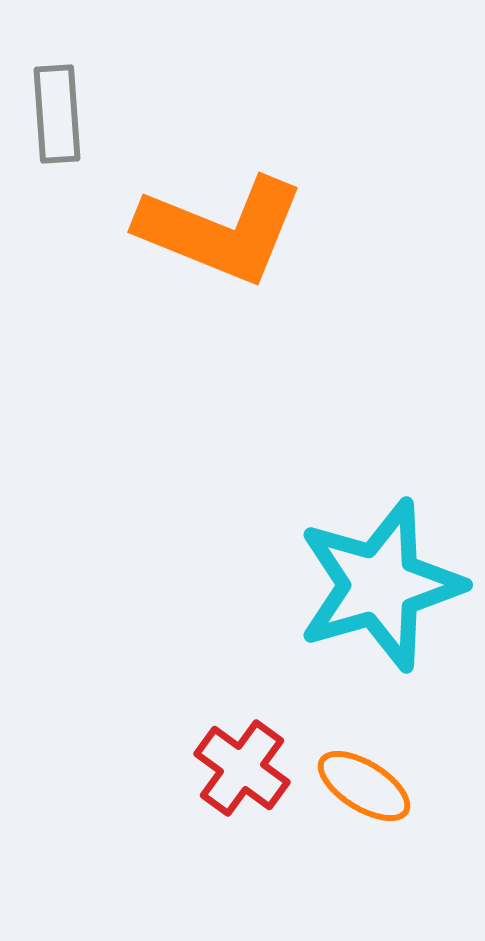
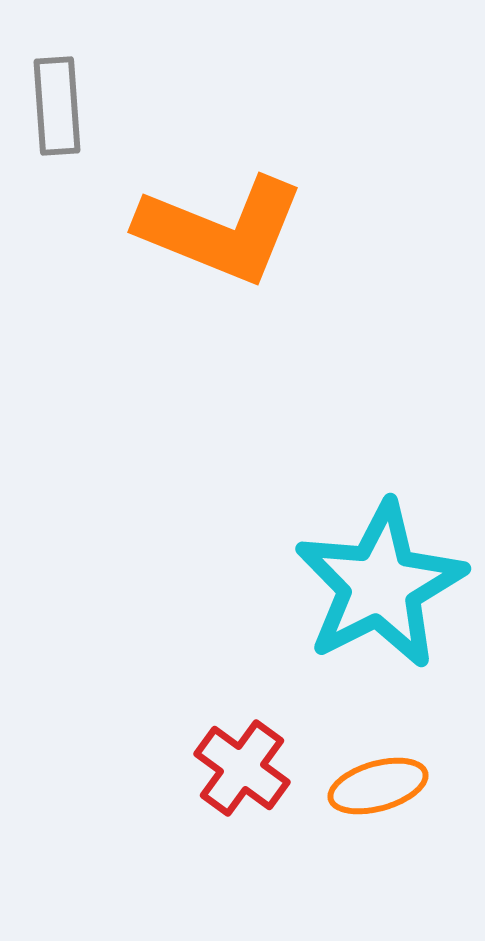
gray rectangle: moved 8 px up
cyan star: rotated 11 degrees counterclockwise
orange ellipse: moved 14 px right; rotated 48 degrees counterclockwise
